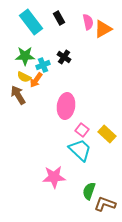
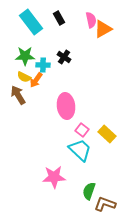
pink semicircle: moved 3 px right, 2 px up
cyan cross: rotated 24 degrees clockwise
pink ellipse: rotated 15 degrees counterclockwise
